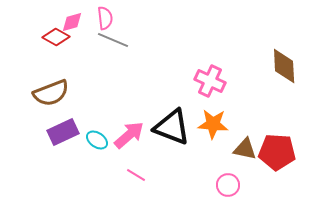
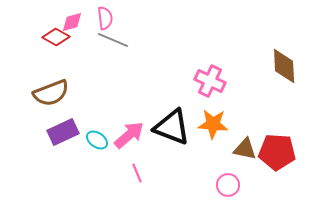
pink line: moved 1 px right, 2 px up; rotated 36 degrees clockwise
